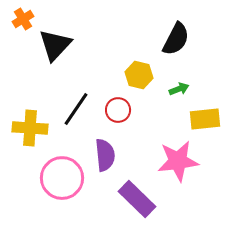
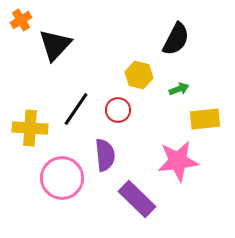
orange cross: moved 2 px left, 1 px down
